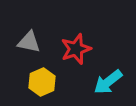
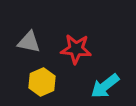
red star: rotated 24 degrees clockwise
cyan arrow: moved 3 px left, 4 px down
